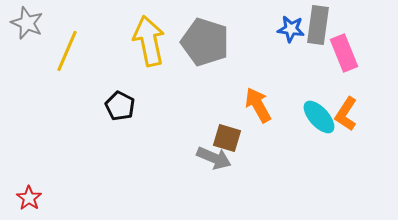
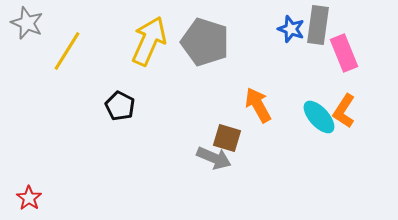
blue star: rotated 12 degrees clockwise
yellow arrow: rotated 36 degrees clockwise
yellow line: rotated 9 degrees clockwise
orange L-shape: moved 2 px left, 3 px up
